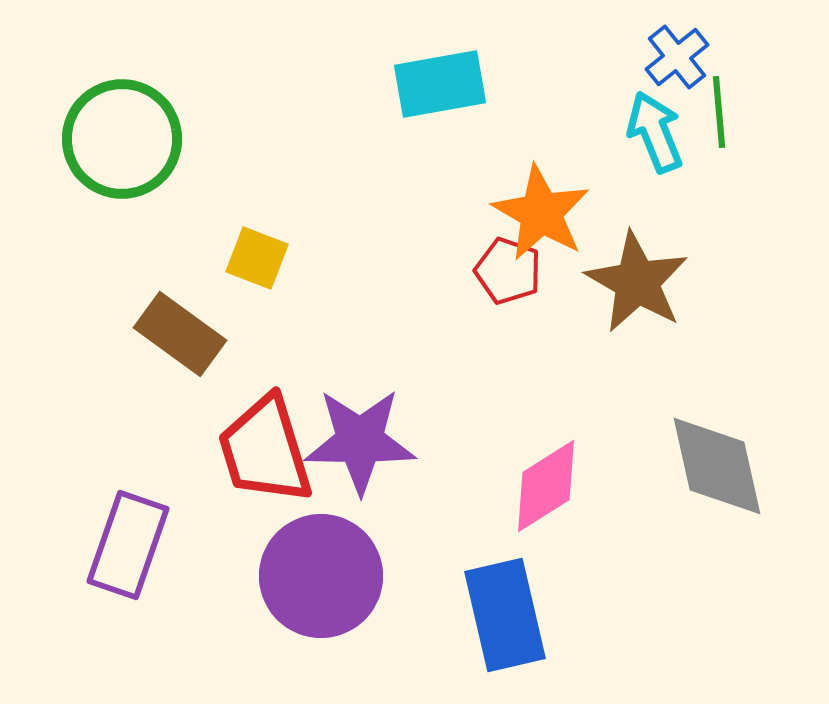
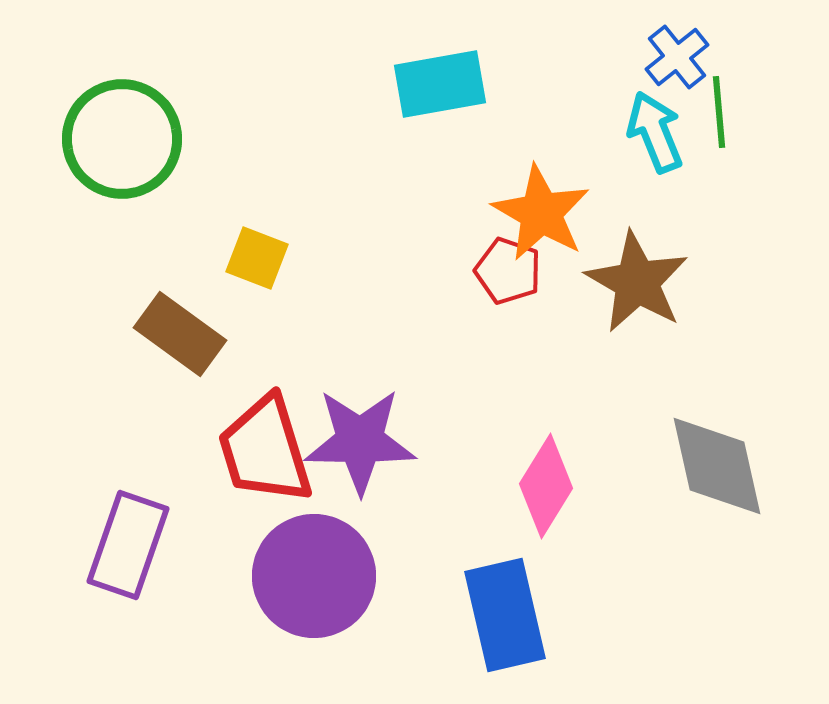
pink diamond: rotated 26 degrees counterclockwise
purple circle: moved 7 px left
